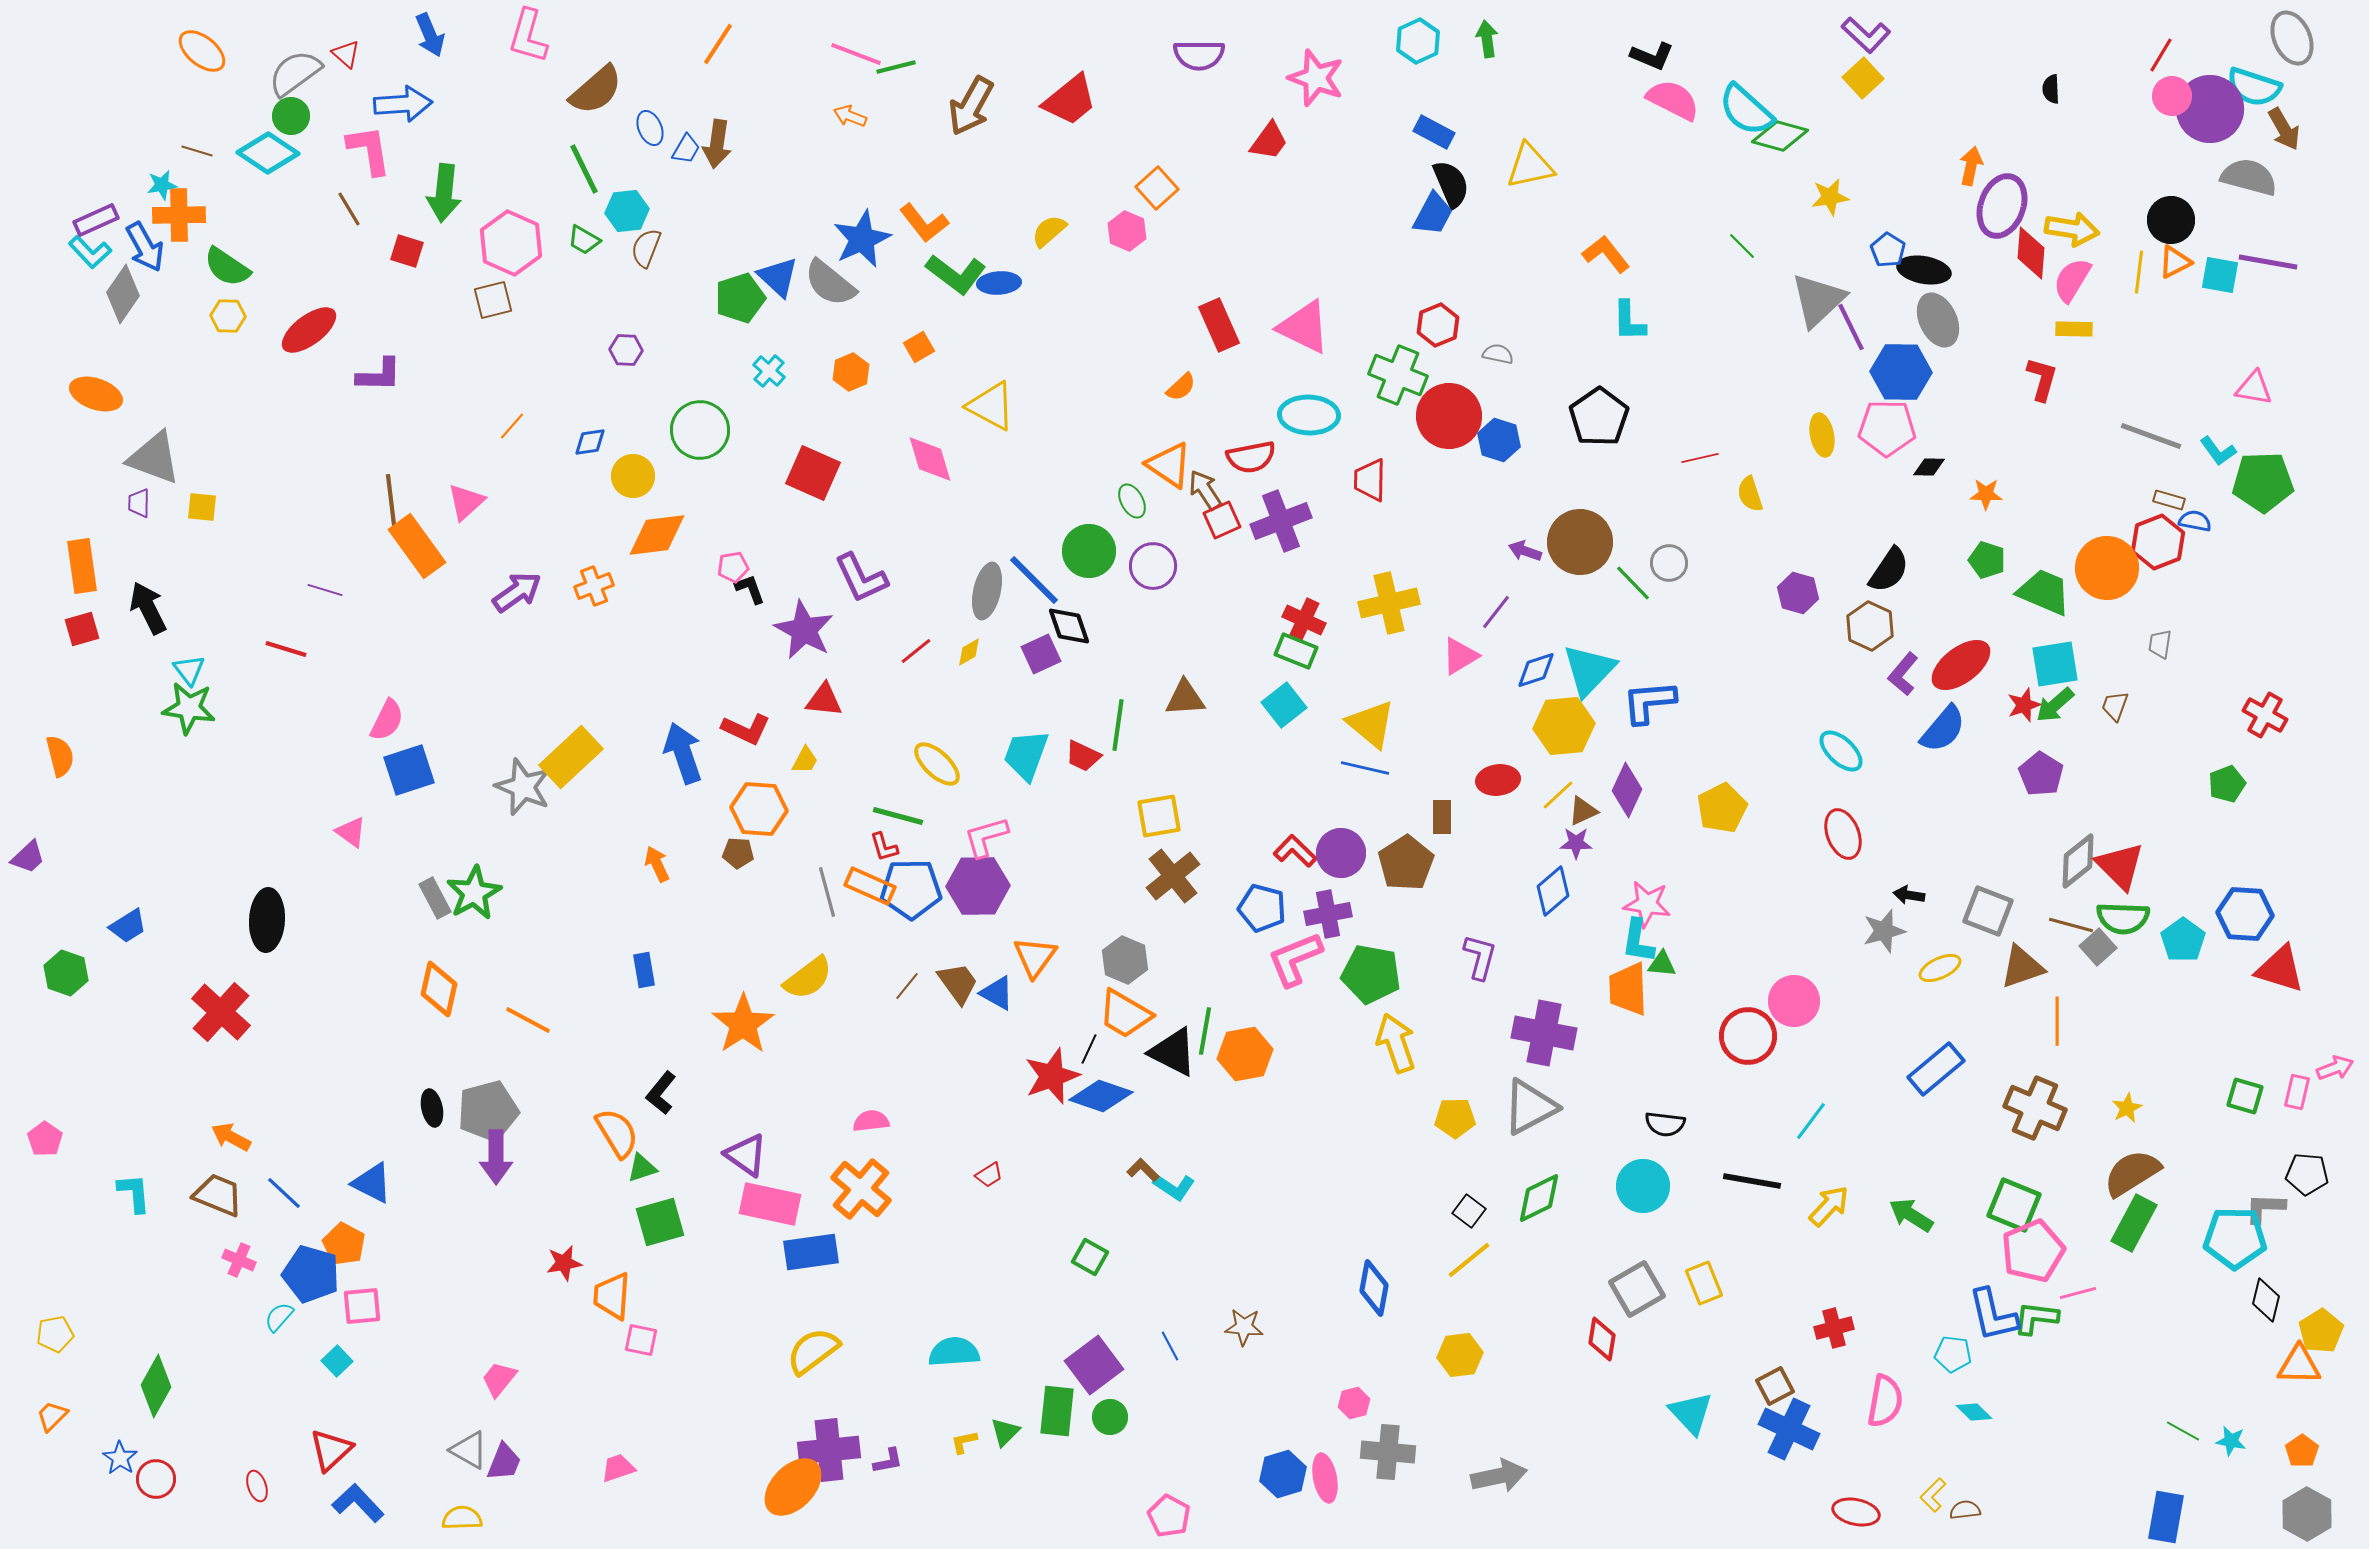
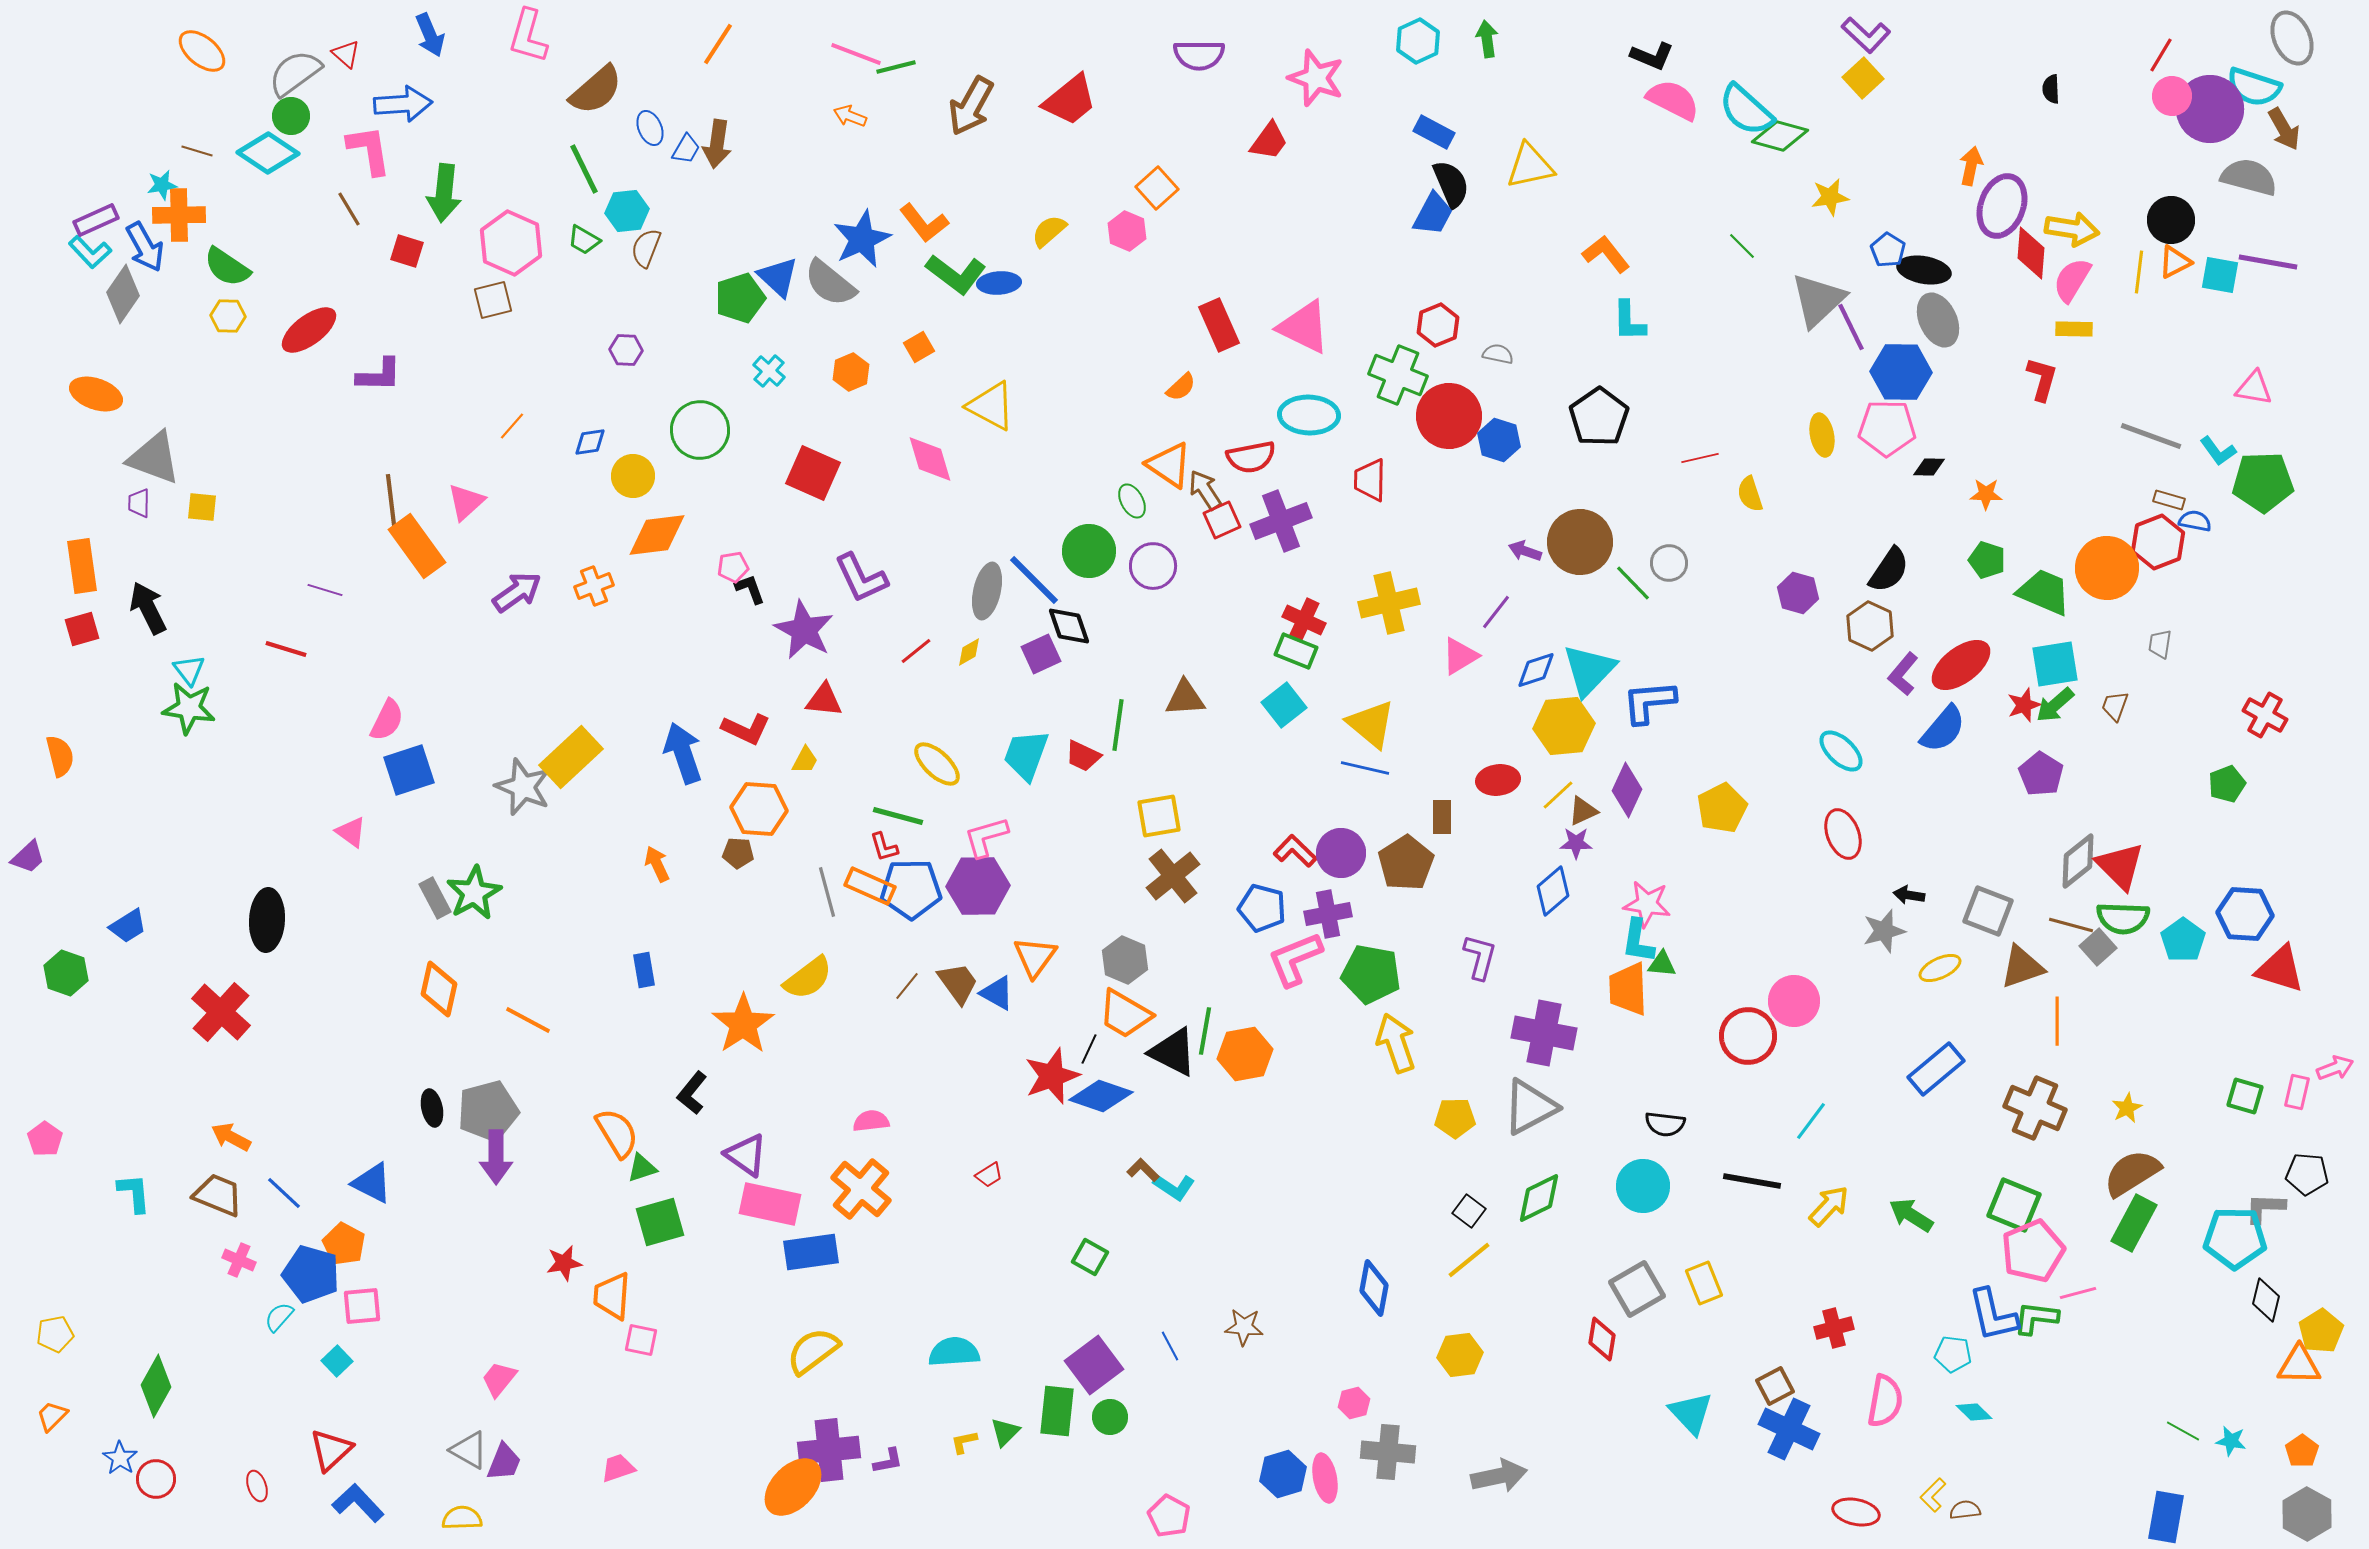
black L-shape at (661, 1093): moved 31 px right
